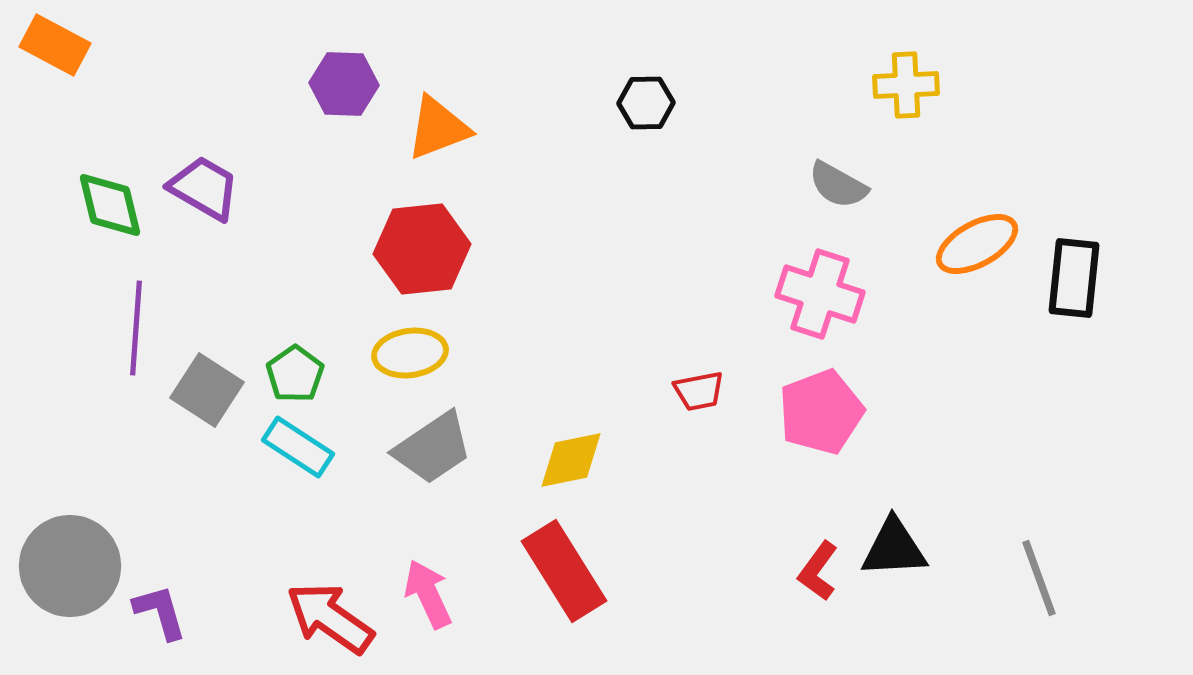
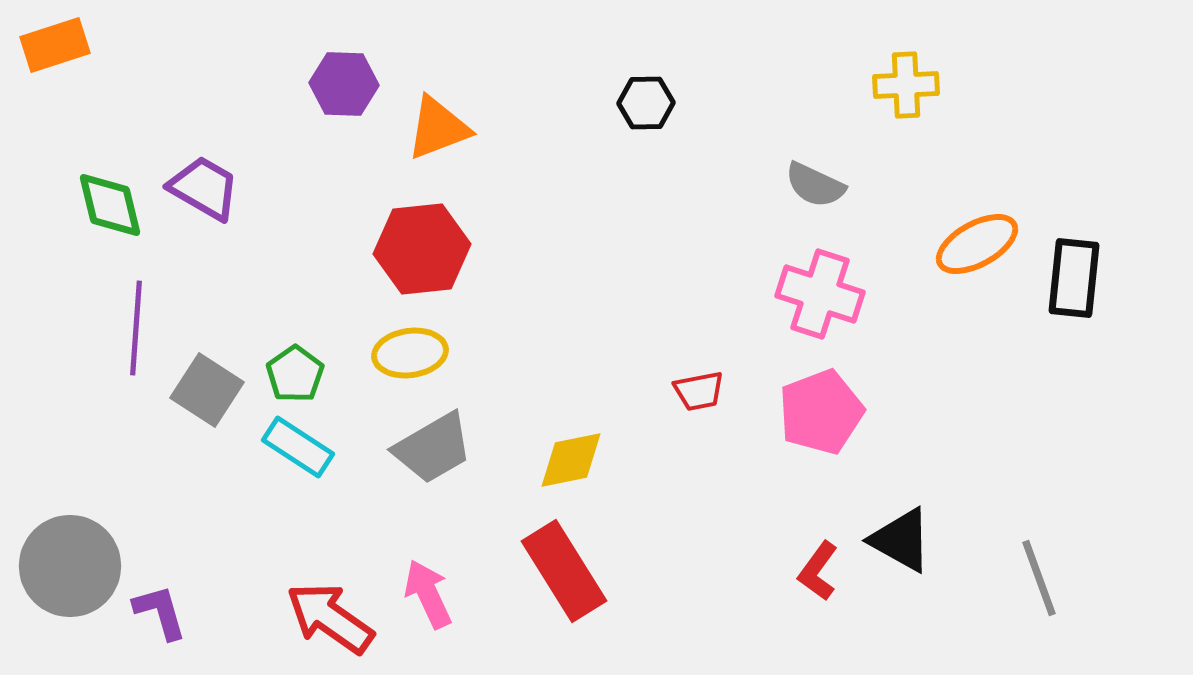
orange rectangle: rotated 46 degrees counterclockwise
gray semicircle: moved 23 px left; rotated 4 degrees counterclockwise
gray trapezoid: rotated 4 degrees clockwise
black triangle: moved 7 px right, 8 px up; rotated 32 degrees clockwise
